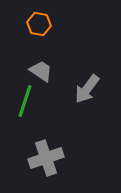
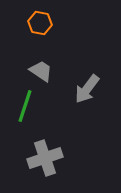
orange hexagon: moved 1 px right, 1 px up
green line: moved 5 px down
gray cross: moved 1 px left
